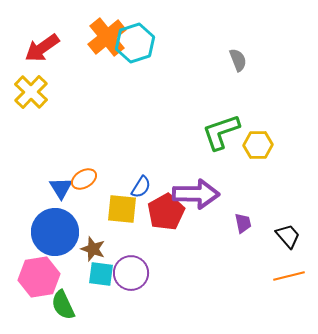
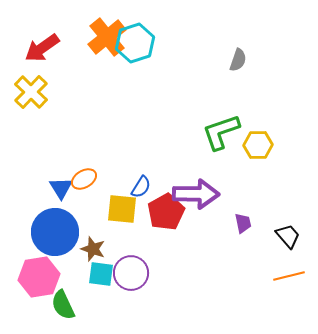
gray semicircle: rotated 40 degrees clockwise
